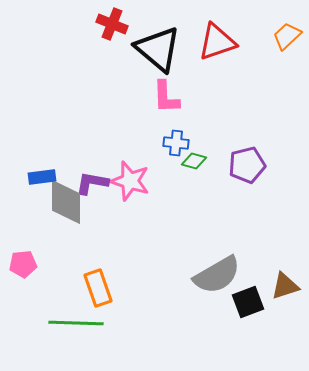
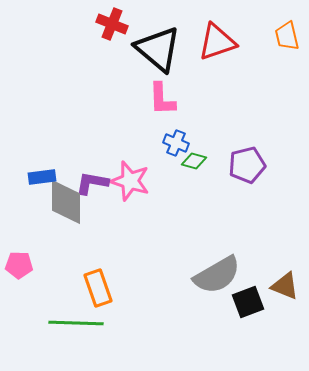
orange trapezoid: rotated 60 degrees counterclockwise
pink L-shape: moved 4 px left, 2 px down
blue cross: rotated 15 degrees clockwise
pink pentagon: moved 4 px left, 1 px down; rotated 8 degrees clockwise
brown triangle: rotated 40 degrees clockwise
